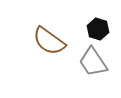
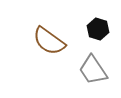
gray trapezoid: moved 8 px down
